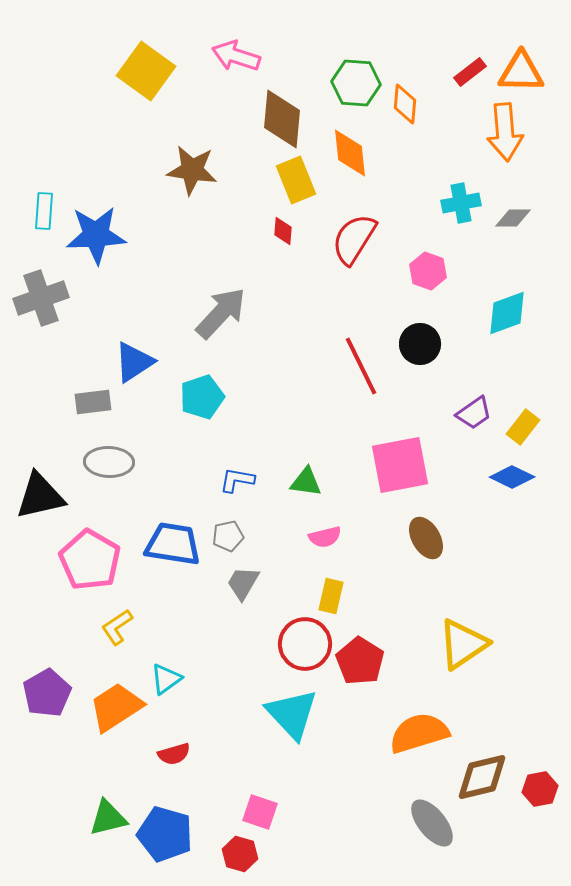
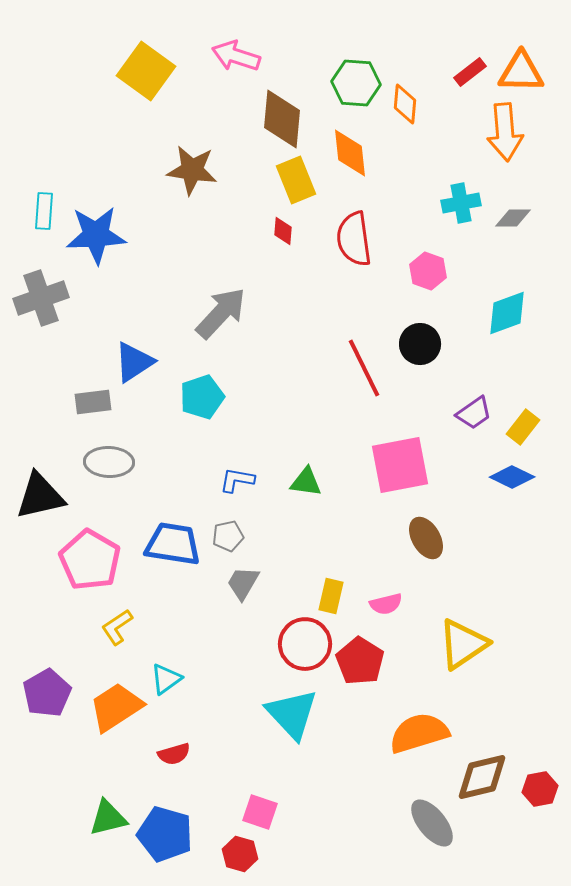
red semicircle at (354, 239): rotated 40 degrees counterclockwise
red line at (361, 366): moved 3 px right, 2 px down
pink semicircle at (325, 537): moved 61 px right, 67 px down
